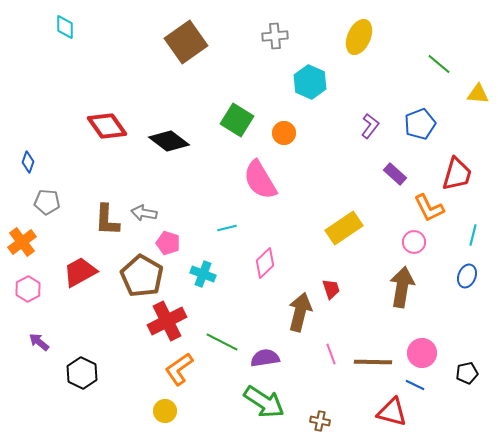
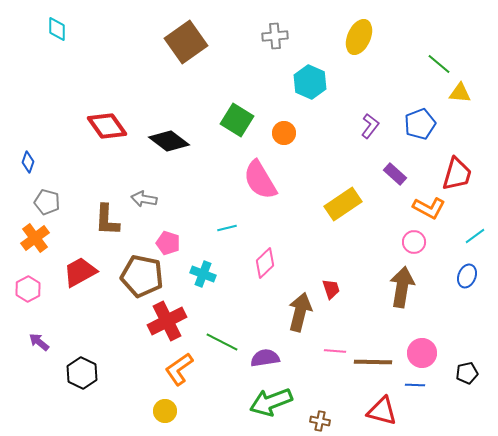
cyan diamond at (65, 27): moved 8 px left, 2 px down
yellow triangle at (478, 94): moved 18 px left, 1 px up
gray pentagon at (47, 202): rotated 10 degrees clockwise
orange L-shape at (429, 208): rotated 36 degrees counterclockwise
gray arrow at (144, 213): moved 14 px up
yellow rectangle at (344, 228): moved 1 px left, 24 px up
cyan line at (473, 235): moved 2 px right, 1 px down; rotated 40 degrees clockwise
orange cross at (22, 242): moved 13 px right, 4 px up
brown pentagon at (142, 276): rotated 18 degrees counterclockwise
pink line at (331, 354): moved 4 px right, 3 px up; rotated 65 degrees counterclockwise
blue line at (415, 385): rotated 24 degrees counterclockwise
green arrow at (264, 402): moved 7 px right; rotated 126 degrees clockwise
red triangle at (392, 412): moved 10 px left, 1 px up
